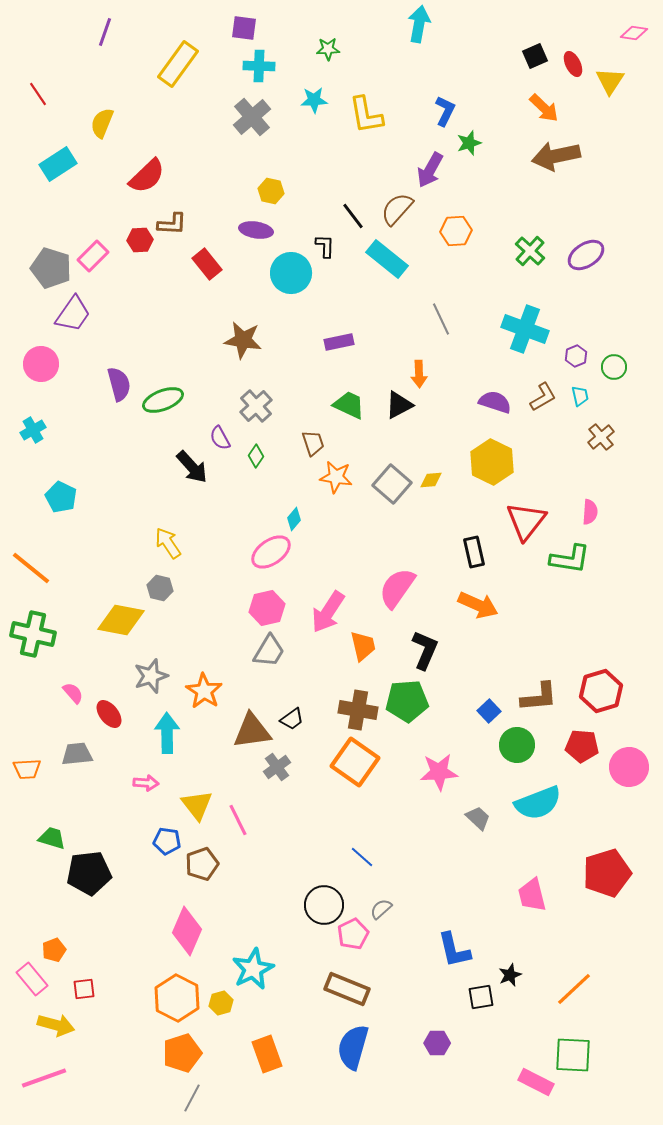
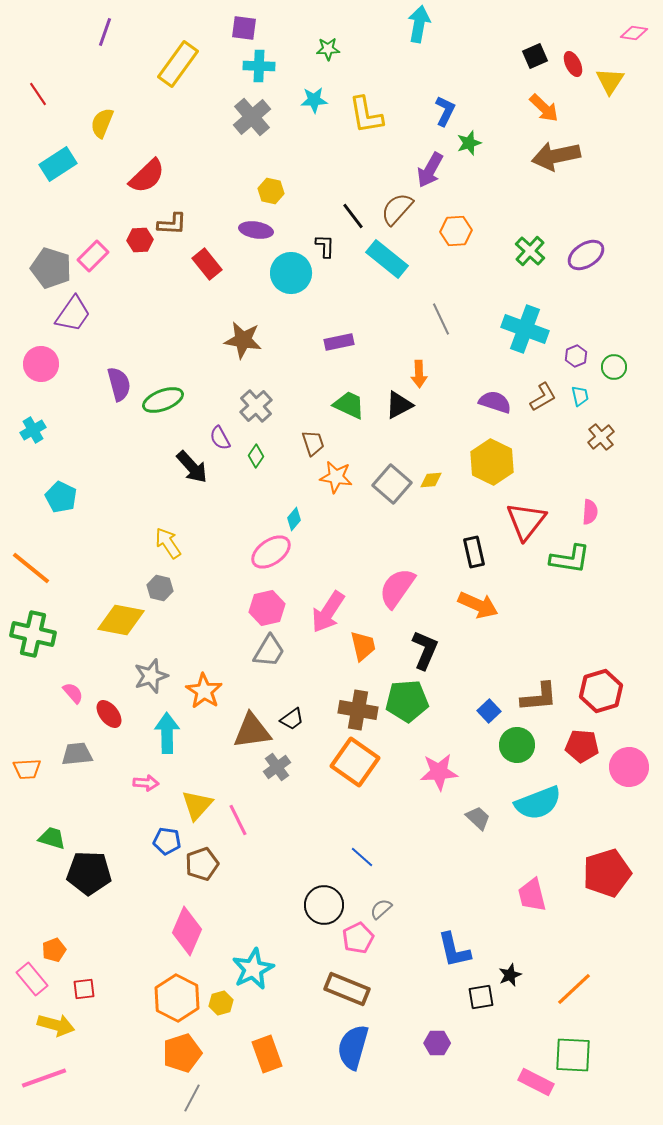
yellow triangle at (197, 805): rotated 20 degrees clockwise
black pentagon at (89, 873): rotated 9 degrees clockwise
pink pentagon at (353, 934): moved 5 px right, 4 px down
